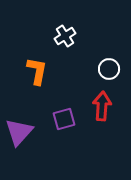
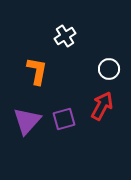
red arrow: rotated 24 degrees clockwise
purple triangle: moved 8 px right, 11 px up
